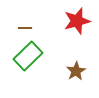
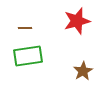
green rectangle: rotated 36 degrees clockwise
brown star: moved 7 px right
